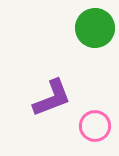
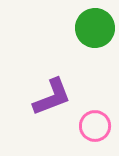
purple L-shape: moved 1 px up
